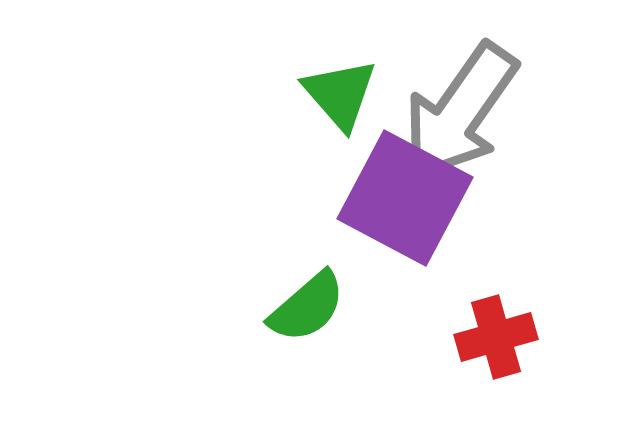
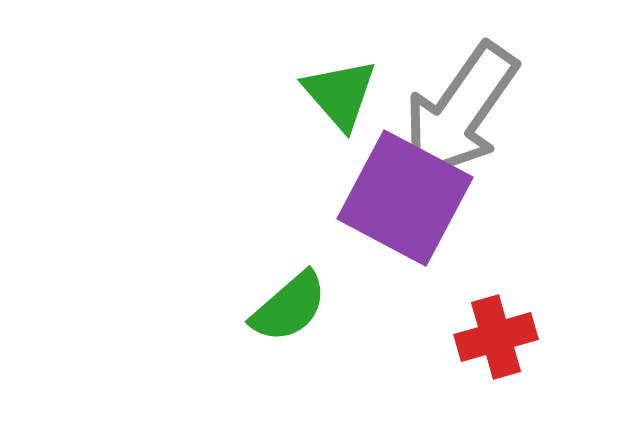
green semicircle: moved 18 px left
